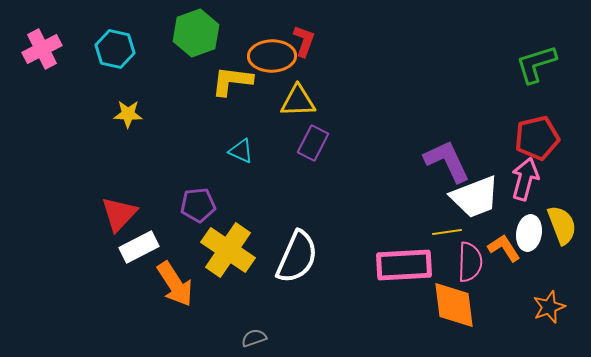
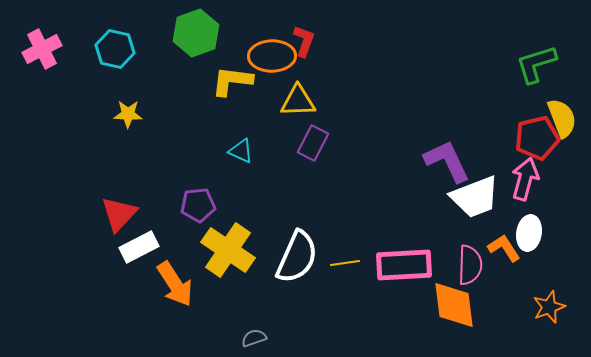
yellow semicircle: moved 107 px up
yellow line: moved 102 px left, 31 px down
pink semicircle: moved 3 px down
